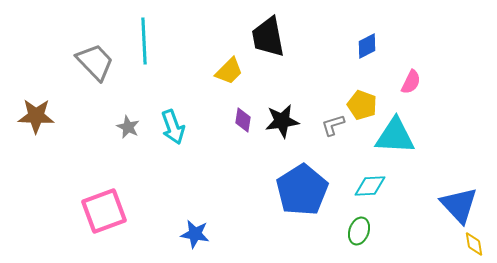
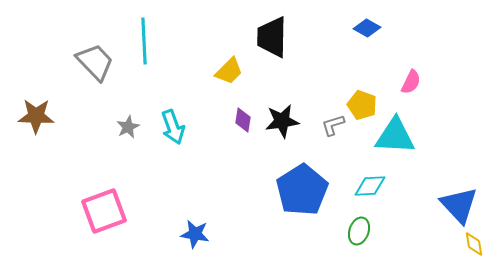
black trapezoid: moved 4 px right; rotated 12 degrees clockwise
blue diamond: moved 18 px up; rotated 56 degrees clockwise
gray star: rotated 20 degrees clockwise
